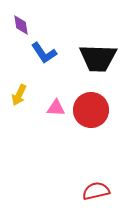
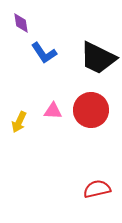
purple diamond: moved 2 px up
black trapezoid: rotated 24 degrees clockwise
yellow arrow: moved 27 px down
pink triangle: moved 3 px left, 3 px down
red semicircle: moved 1 px right, 2 px up
